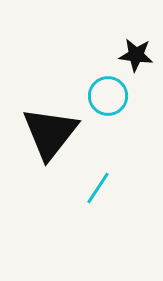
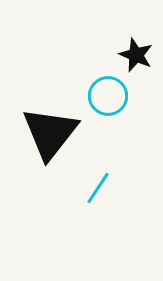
black star: rotated 16 degrees clockwise
